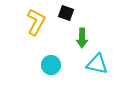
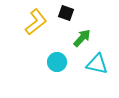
yellow L-shape: rotated 24 degrees clockwise
green arrow: rotated 138 degrees counterclockwise
cyan circle: moved 6 px right, 3 px up
